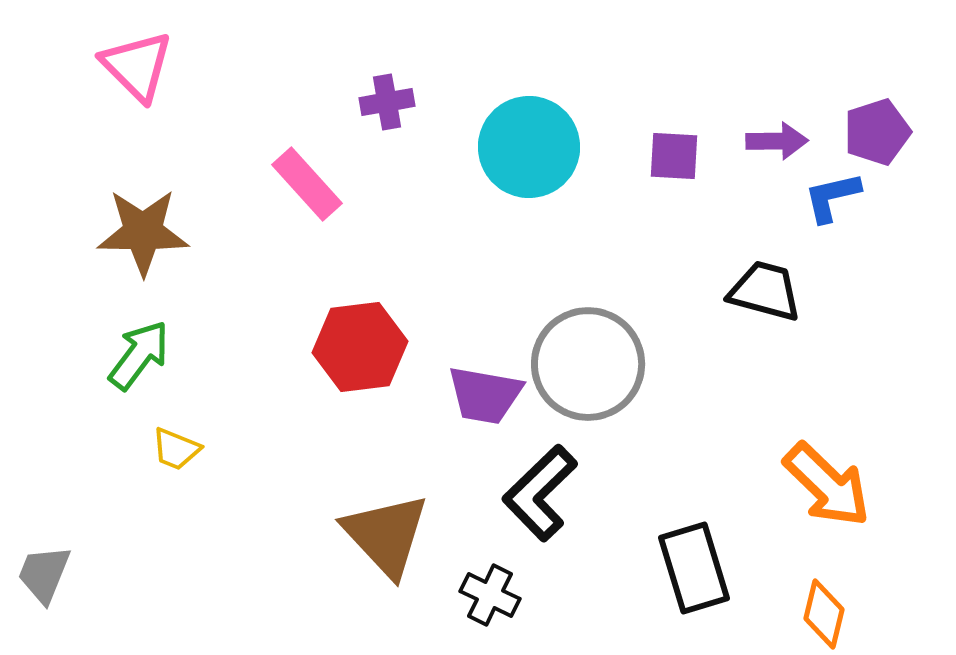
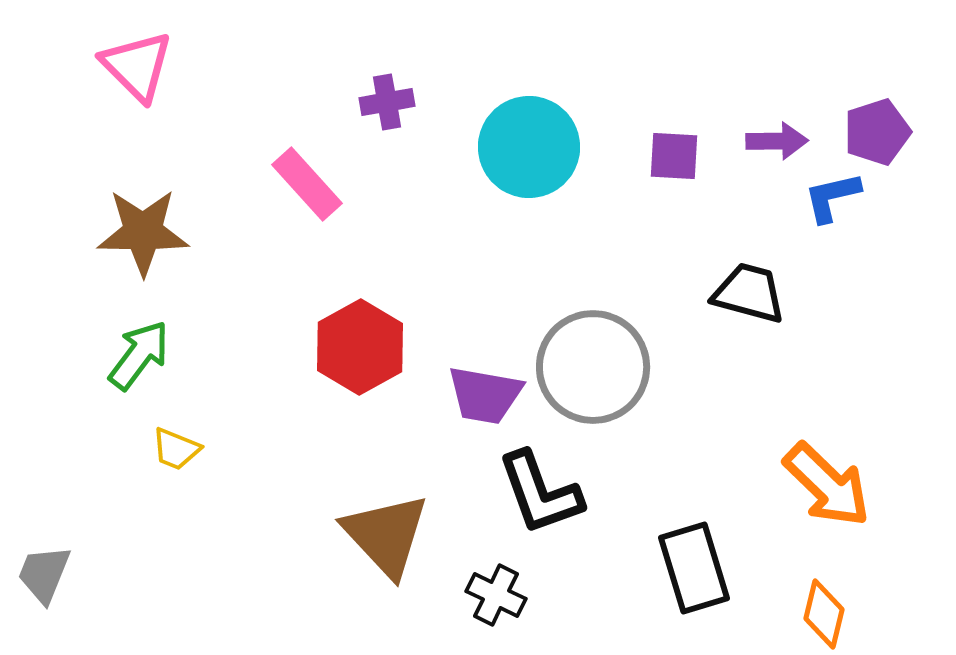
black trapezoid: moved 16 px left, 2 px down
red hexagon: rotated 22 degrees counterclockwise
gray circle: moved 5 px right, 3 px down
black L-shape: rotated 66 degrees counterclockwise
black cross: moved 6 px right
